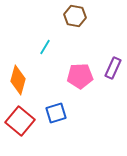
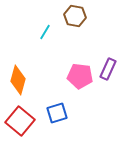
cyan line: moved 15 px up
purple rectangle: moved 5 px left, 1 px down
pink pentagon: rotated 10 degrees clockwise
blue square: moved 1 px right
